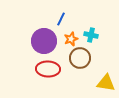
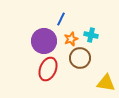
red ellipse: rotated 70 degrees counterclockwise
